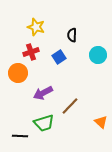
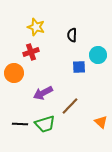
blue square: moved 20 px right, 10 px down; rotated 32 degrees clockwise
orange circle: moved 4 px left
green trapezoid: moved 1 px right, 1 px down
black line: moved 12 px up
